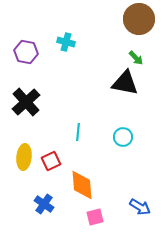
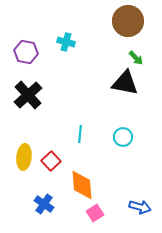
brown circle: moved 11 px left, 2 px down
black cross: moved 2 px right, 7 px up
cyan line: moved 2 px right, 2 px down
red square: rotated 18 degrees counterclockwise
blue arrow: rotated 15 degrees counterclockwise
pink square: moved 4 px up; rotated 18 degrees counterclockwise
